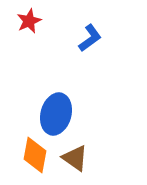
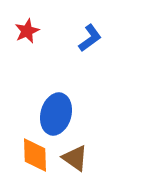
red star: moved 2 px left, 10 px down
orange diamond: rotated 12 degrees counterclockwise
